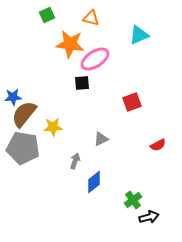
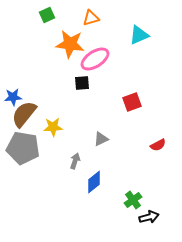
orange triangle: rotated 30 degrees counterclockwise
